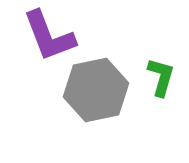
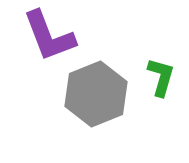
gray hexagon: moved 4 px down; rotated 10 degrees counterclockwise
